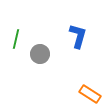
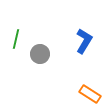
blue L-shape: moved 6 px right, 5 px down; rotated 15 degrees clockwise
